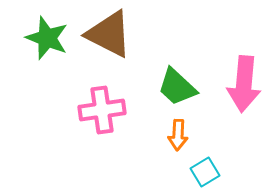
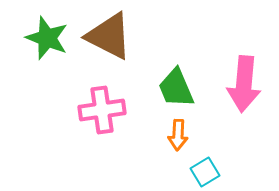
brown triangle: moved 2 px down
green trapezoid: moved 1 px left, 1 px down; rotated 24 degrees clockwise
